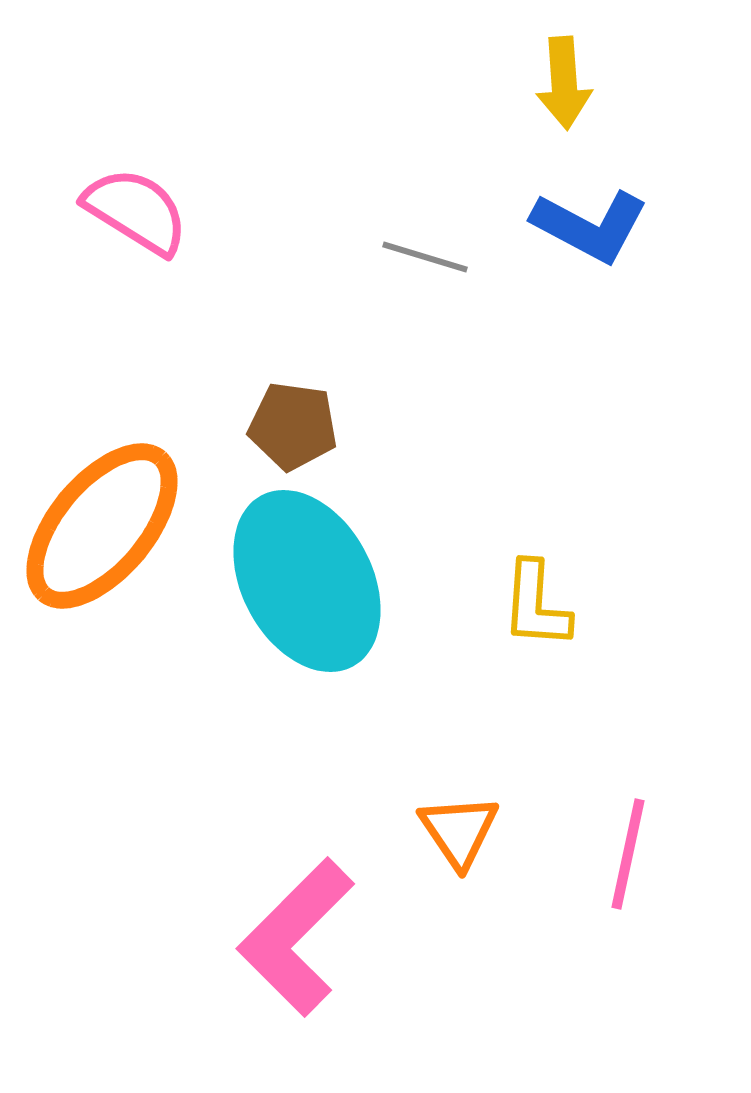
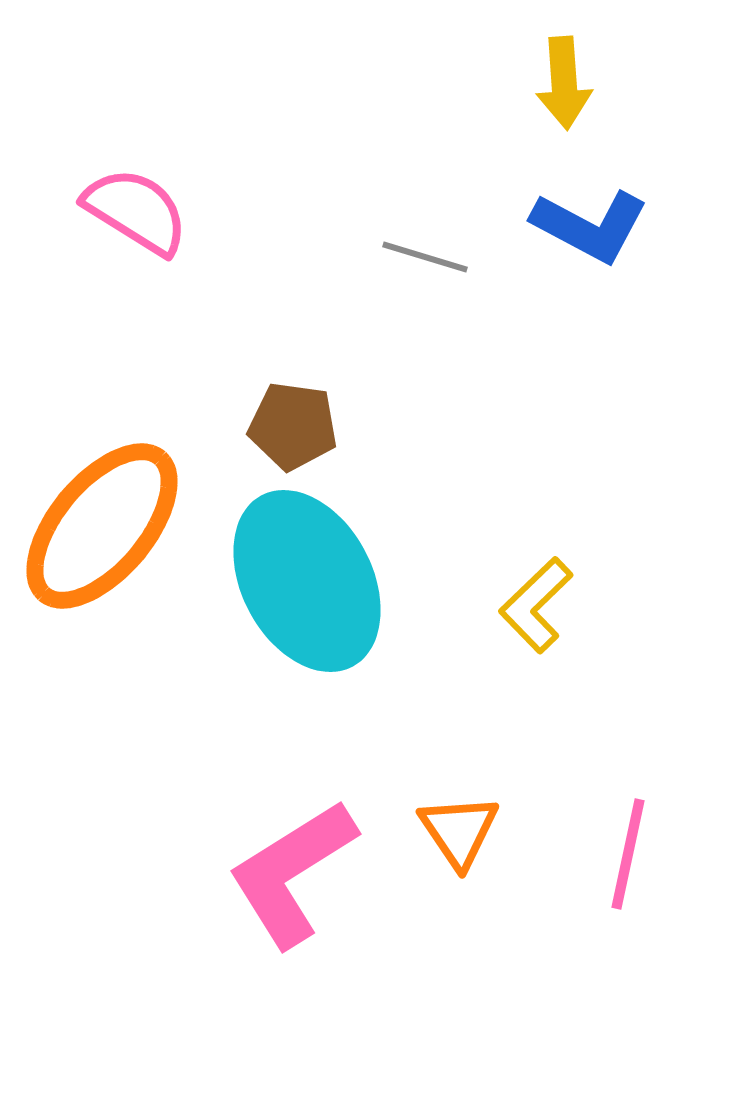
yellow L-shape: rotated 42 degrees clockwise
pink L-shape: moved 4 px left, 64 px up; rotated 13 degrees clockwise
